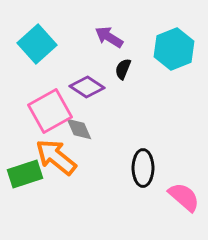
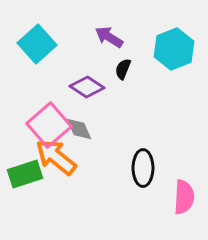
pink square: moved 1 px left, 14 px down; rotated 12 degrees counterclockwise
pink semicircle: rotated 52 degrees clockwise
